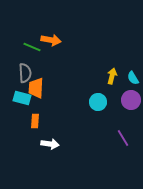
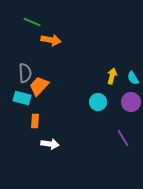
green line: moved 25 px up
orange trapezoid: moved 3 px right, 2 px up; rotated 40 degrees clockwise
purple circle: moved 2 px down
